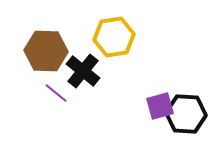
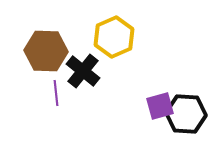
yellow hexagon: rotated 15 degrees counterclockwise
purple line: rotated 45 degrees clockwise
